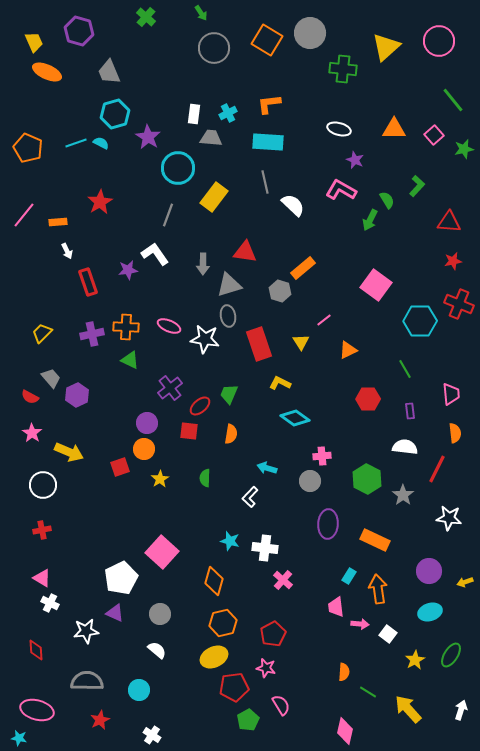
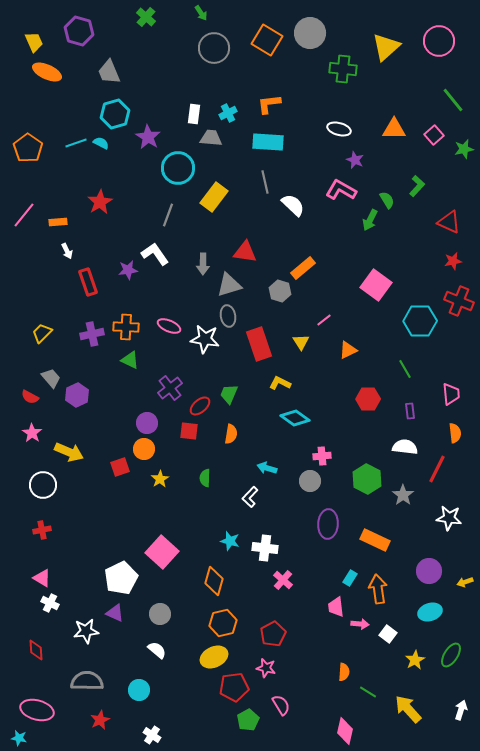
orange pentagon at (28, 148): rotated 12 degrees clockwise
red triangle at (449, 222): rotated 20 degrees clockwise
red cross at (459, 304): moved 3 px up
cyan rectangle at (349, 576): moved 1 px right, 2 px down
